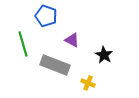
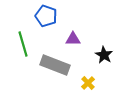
purple triangle: moved 1 px right, 1 px up; rotated 28 degrees counterclockwise
yellow cross: rotated 24 degrees clockwise
